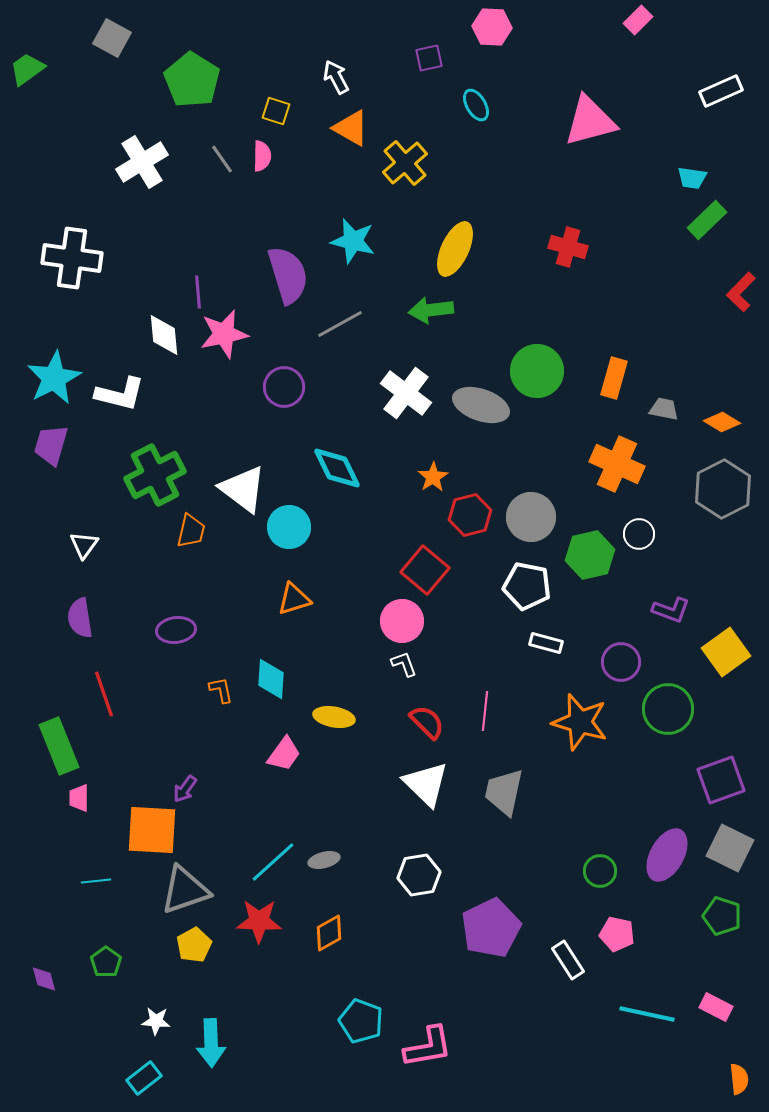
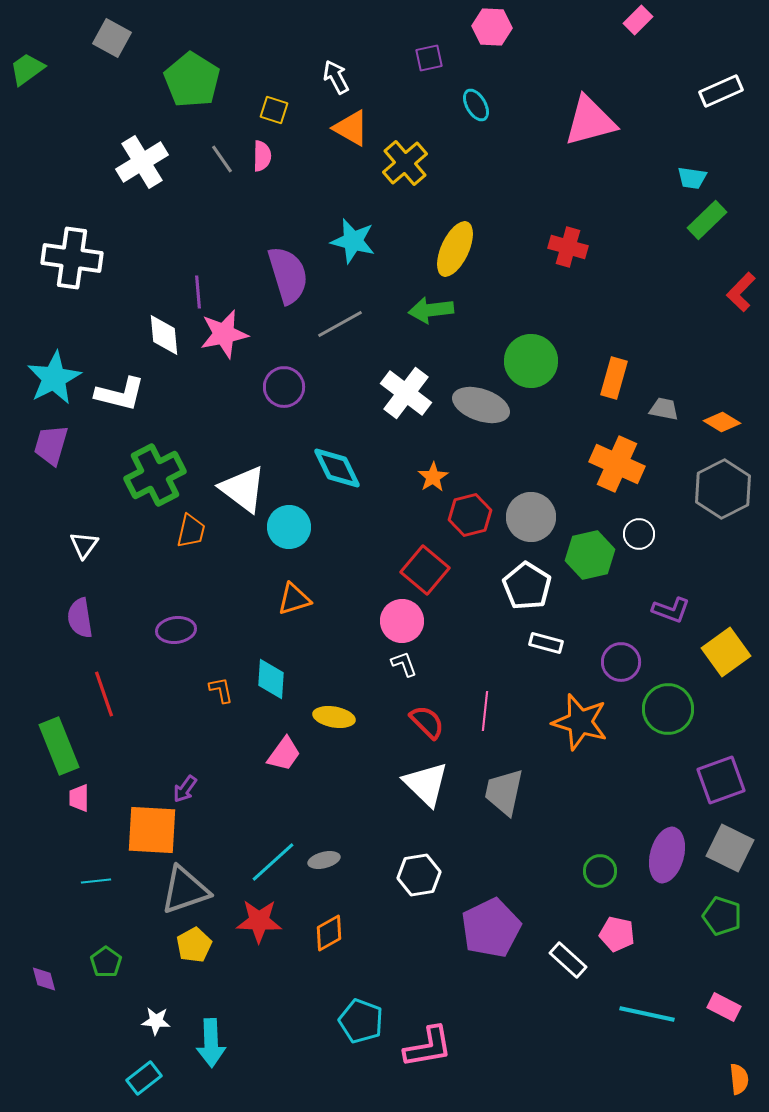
yellow square at (276, 111): moved 2 px left, 1 px up
green circle at (537, 371): moved 6 px left, 10 px up
white pentagon at (527, 586): rotated 21 degrees clockwise
purple ellipse at (667, 855): rotated 14 degrees counterclockwise
white rectangle at (568, 960): rotated 15 degrees counterclockwise
pink rectangle at (716, 1007): moved 8 px right
